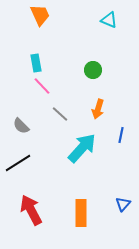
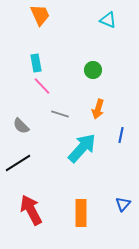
cyan triangle: moved 1 px left
gray line: rotated 24 degrees counterclockwise
